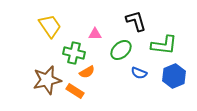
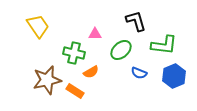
yellow trapezoid: moved 12 px left
orange semicircle: moved 4 px right
